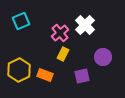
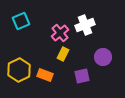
white cross: rotated 24 degrees clockwise
